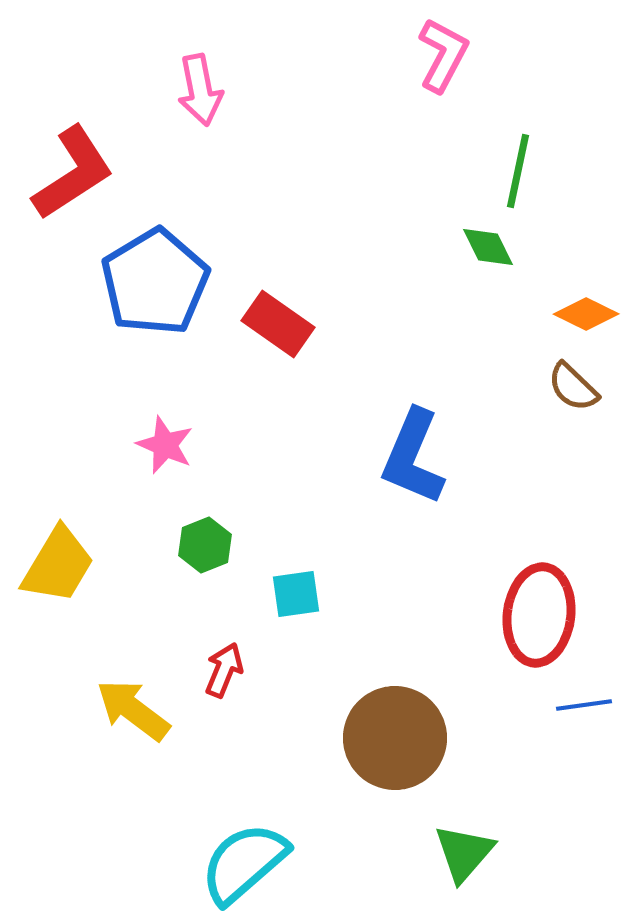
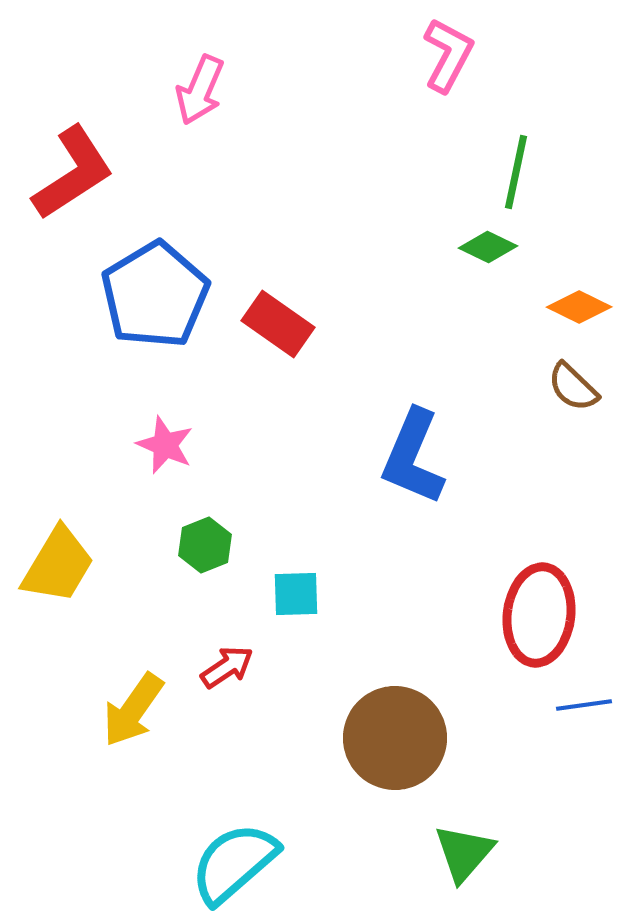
pink L-shape: moved 5 px right
pink arrow: rotated 34 degrees clockwise
green line: moved 2 px left, 1 px down
green diamond: rotated 38 degrees counterclockwise
blue pentagon: moved 13 px down
orange diamond: moved 7 px left, 7 px up
cyan square: rotated 6 degrees clockwise
red arrow: moved 3 px right, 3 px up; rotated 34 degrees clockwise
yellow arrow: rotated 92 degrees counterclockwise
cyan semicircle: moved 10 px left
